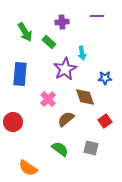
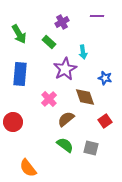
purple cross: rotated 24 degrees counterclockwise
green arrow: moved 6 px left, 2 px down
cyan arrow: moved 1 px right, 1 px up
blue star: rotated 16 degrees clockwise
pink cross: moved 1 px right
green semicircle: moved 5 px right, 4 px up
orange semicircle: rotated 18 degrees clockwise
